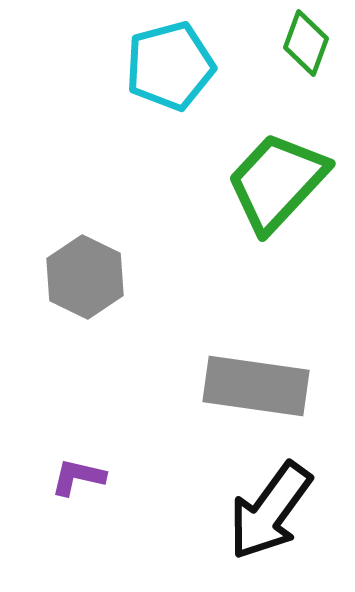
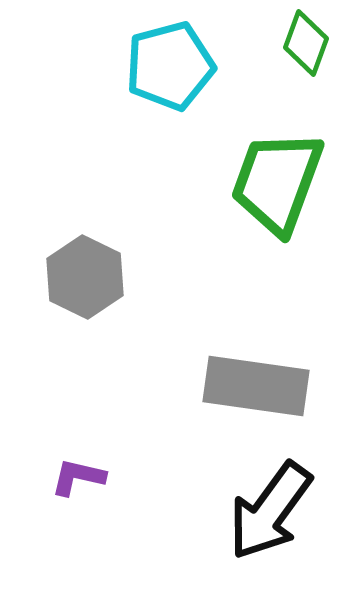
green trapezoid: rotated 23 degrees counterclockwise
